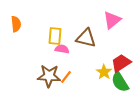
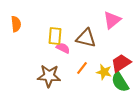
pink semicircle: moved 1 px right, 1 px up; rotated 16 degrees clockwise
yellow star: rotated 21 degrees counterclockwise
orange line: moved 16 px right, 9 px up
